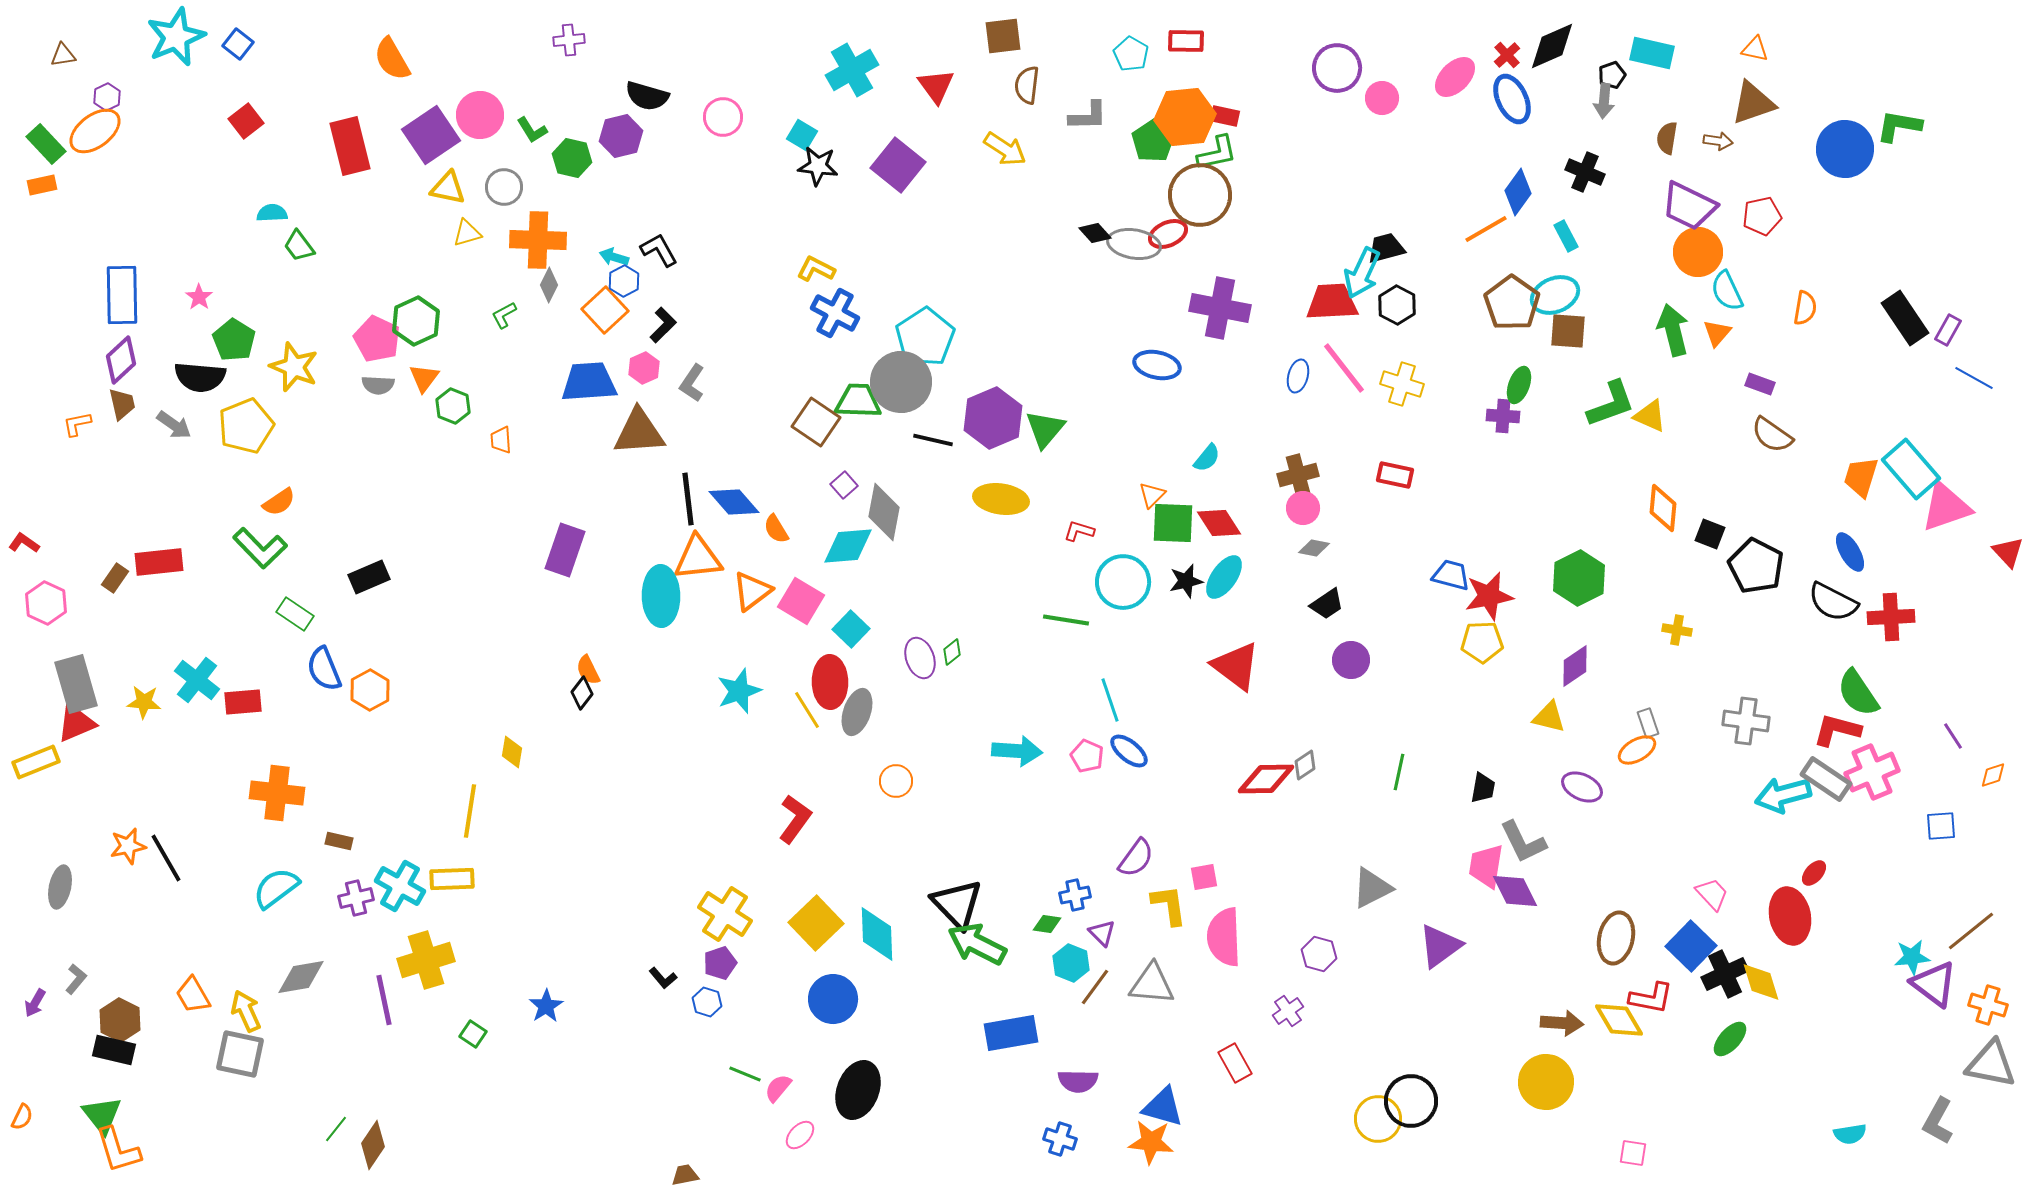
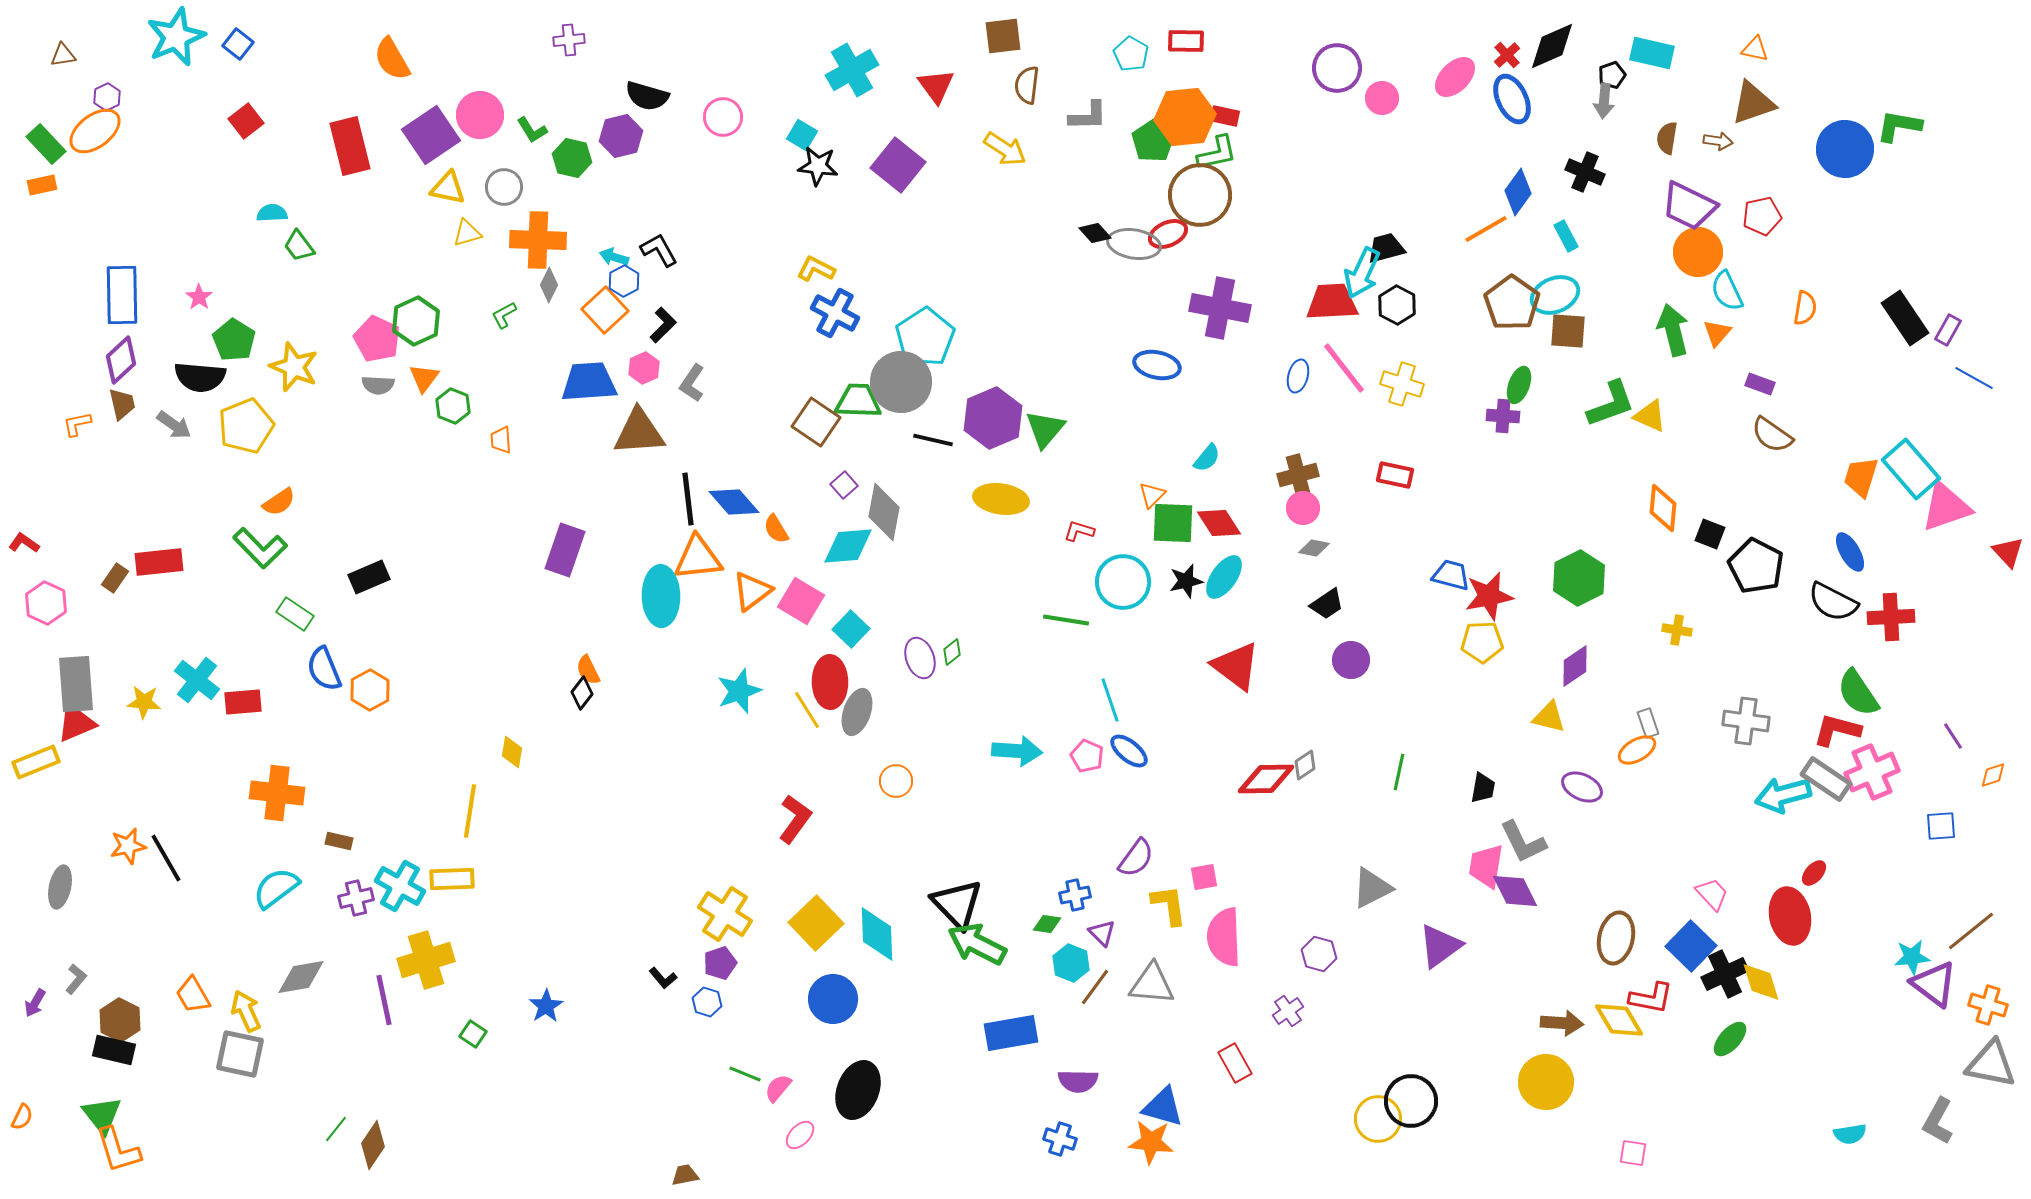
gray rectangle at (76, 684): rotated 12 degrees clockwise
